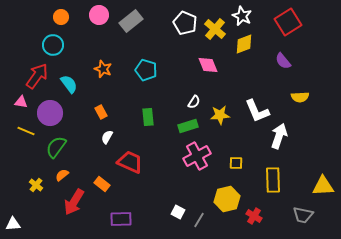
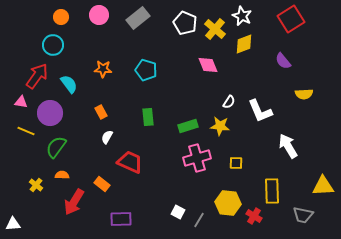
gray rectangle at (131, 21): moved 7 px right, 3 px up
red square at (288, 22): moved 3 px right, 3 px up
orange star at (103, 69): rotated 18 degrees counterclockwise
yellow semicircle at (300, 97): moved 4 px right, 3 px up
white semicircle at (194, 102): moved 35 px right
white L-shape at (257, 111): moved 3 px right
yellow star at (220, 115): moved 11 px down; rotated 12 degrees clockwise
white arrow at (279, 136): moved 9 px right, 10 px down; rotated 50 degrees counterclockwise
pink cross at (197, 156): moved 2 px down; rotated 12 degrees clockwise
orange semicircle at (62, 175): rotated 40 degrees clockwise
yellow rectangle at (273, 180): moved 1 px left, 11 px down
yellow hexagon at (227, 199): moved 1 px right, 4 px down; rotated 20 degrees clockwise
